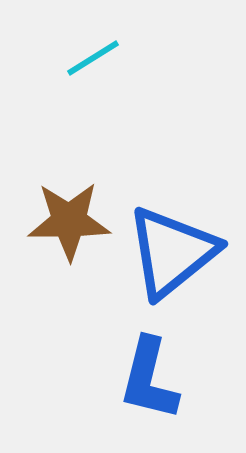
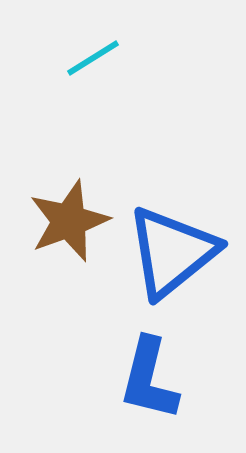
brown star: rotated 20 degrees counterclockwise
